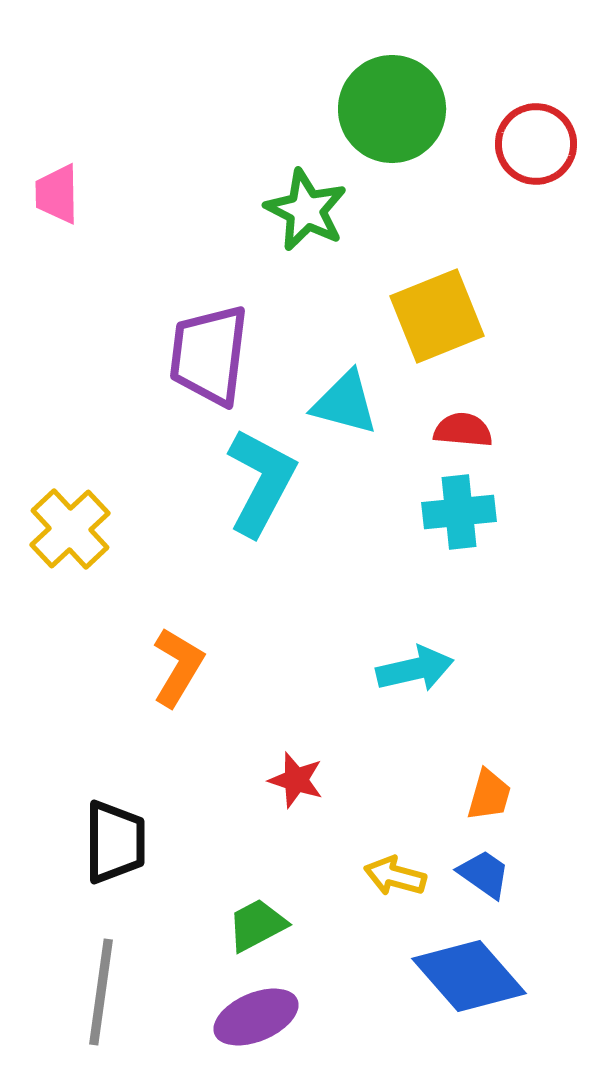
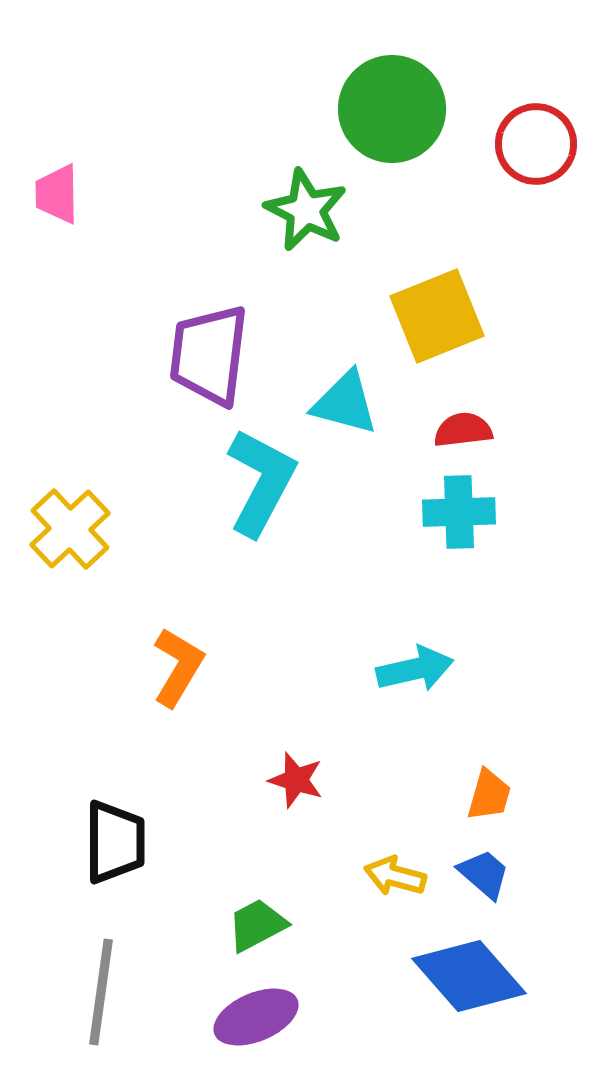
red semicircle: rotated 12 degrees counterclockwise
cyan cross: rotated 4 degrees clockwise
blue trapezoid: rotated 6 degrees clockwise
